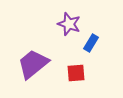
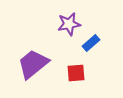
purple star: rotated 30 degrees counterclockwise
blue rectangle: rotated 18 degrees clockwise
